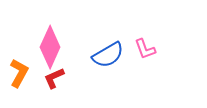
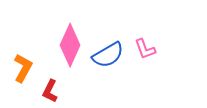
pink diamond: moved 20 px right, 2 px up
orange L-shape: moved 4 px right, 5 px up
red L-shape: moved 4 px left, 13 px down; rotated 40 degrees counterclockwise
